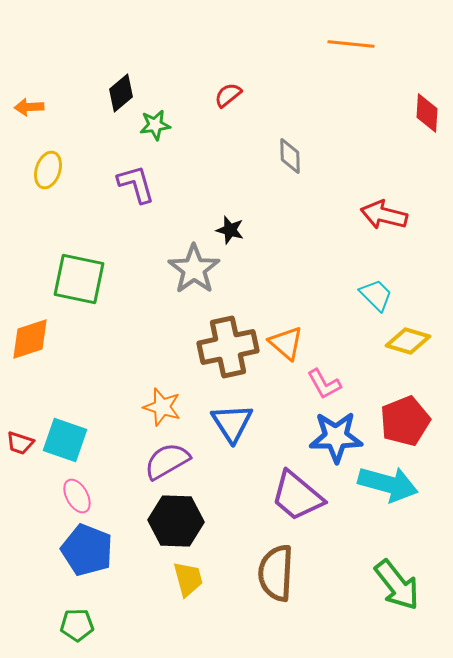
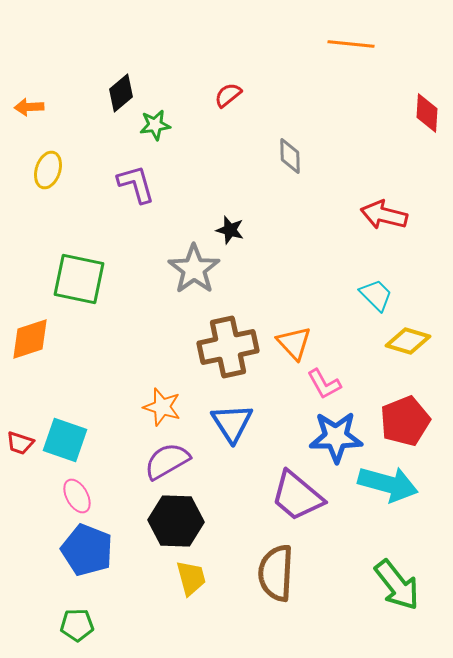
orange triangle: moved 8 px right; rotated 6 degrees clockwise
yellow trapezoid: moved 3 px right, 1 px up
